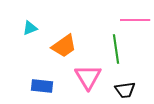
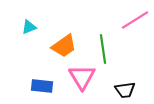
pink line: rotated 32 degrees counterclockwise
cyan triangle: moved 1 px left, 1 px up
green line: moved 13 px left
pink triangle: moved 6 px left
